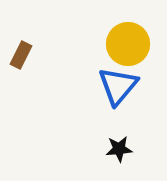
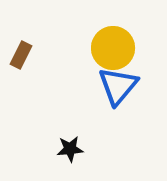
yellow circle: moved 15 px left, 4 px down
black star: moved 49 px left
